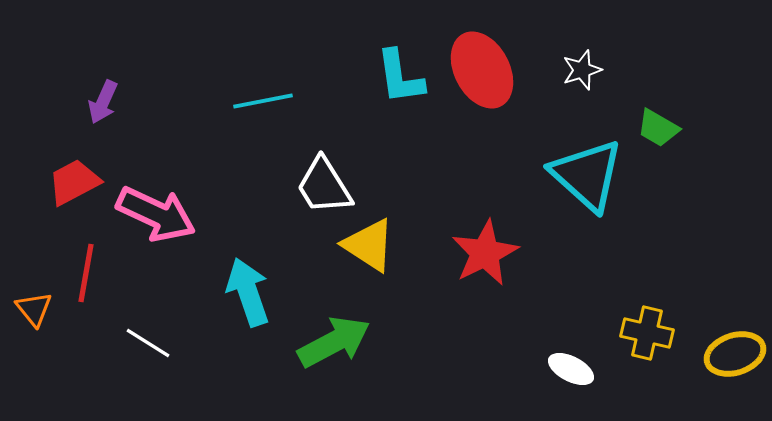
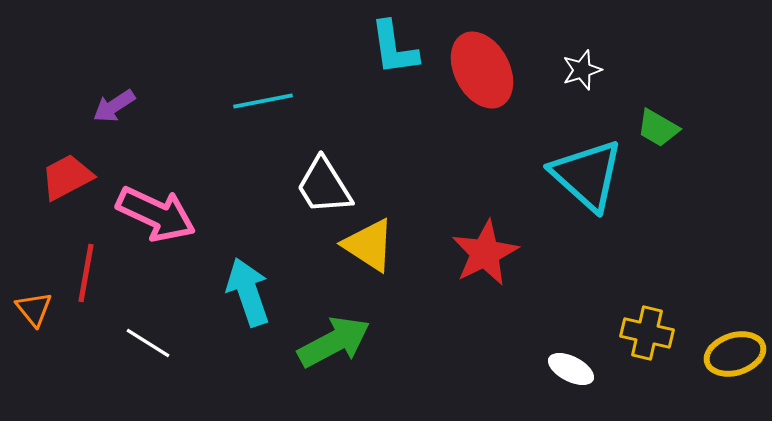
cyan L-shape: moved 6 px left, 29 px up
purple arrow: moved 11 px right, 4 px down; rotated 33 degrees clockwise
red trapezoid: moved 7 px left, 5 px up
